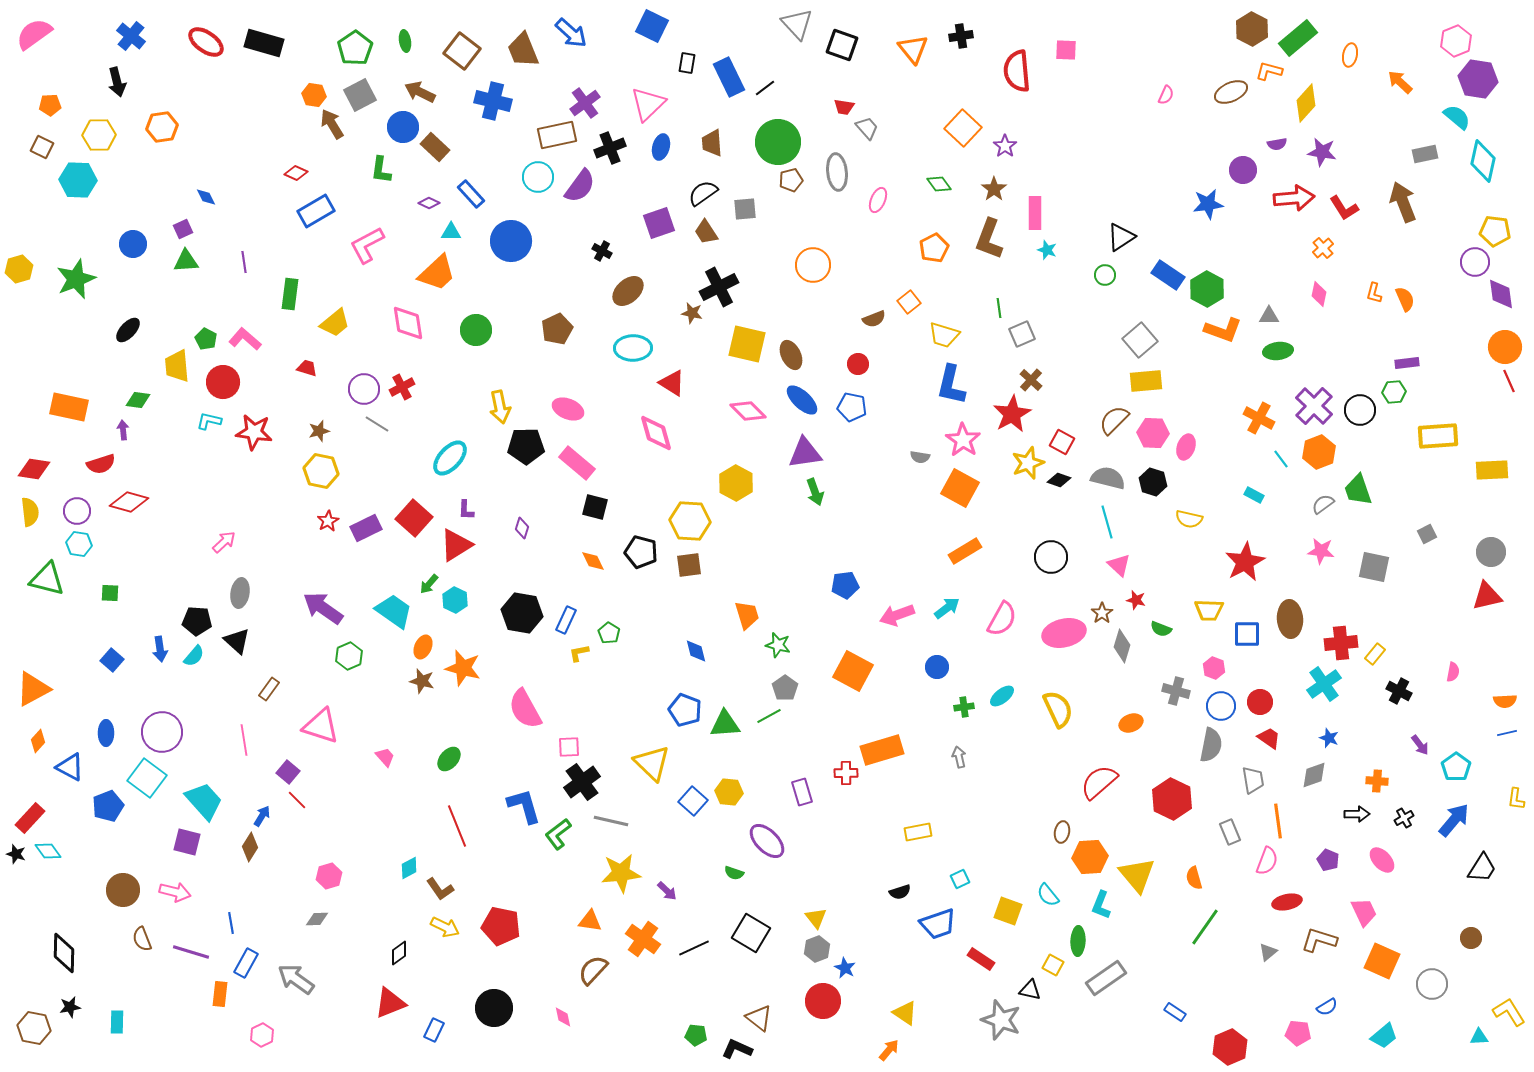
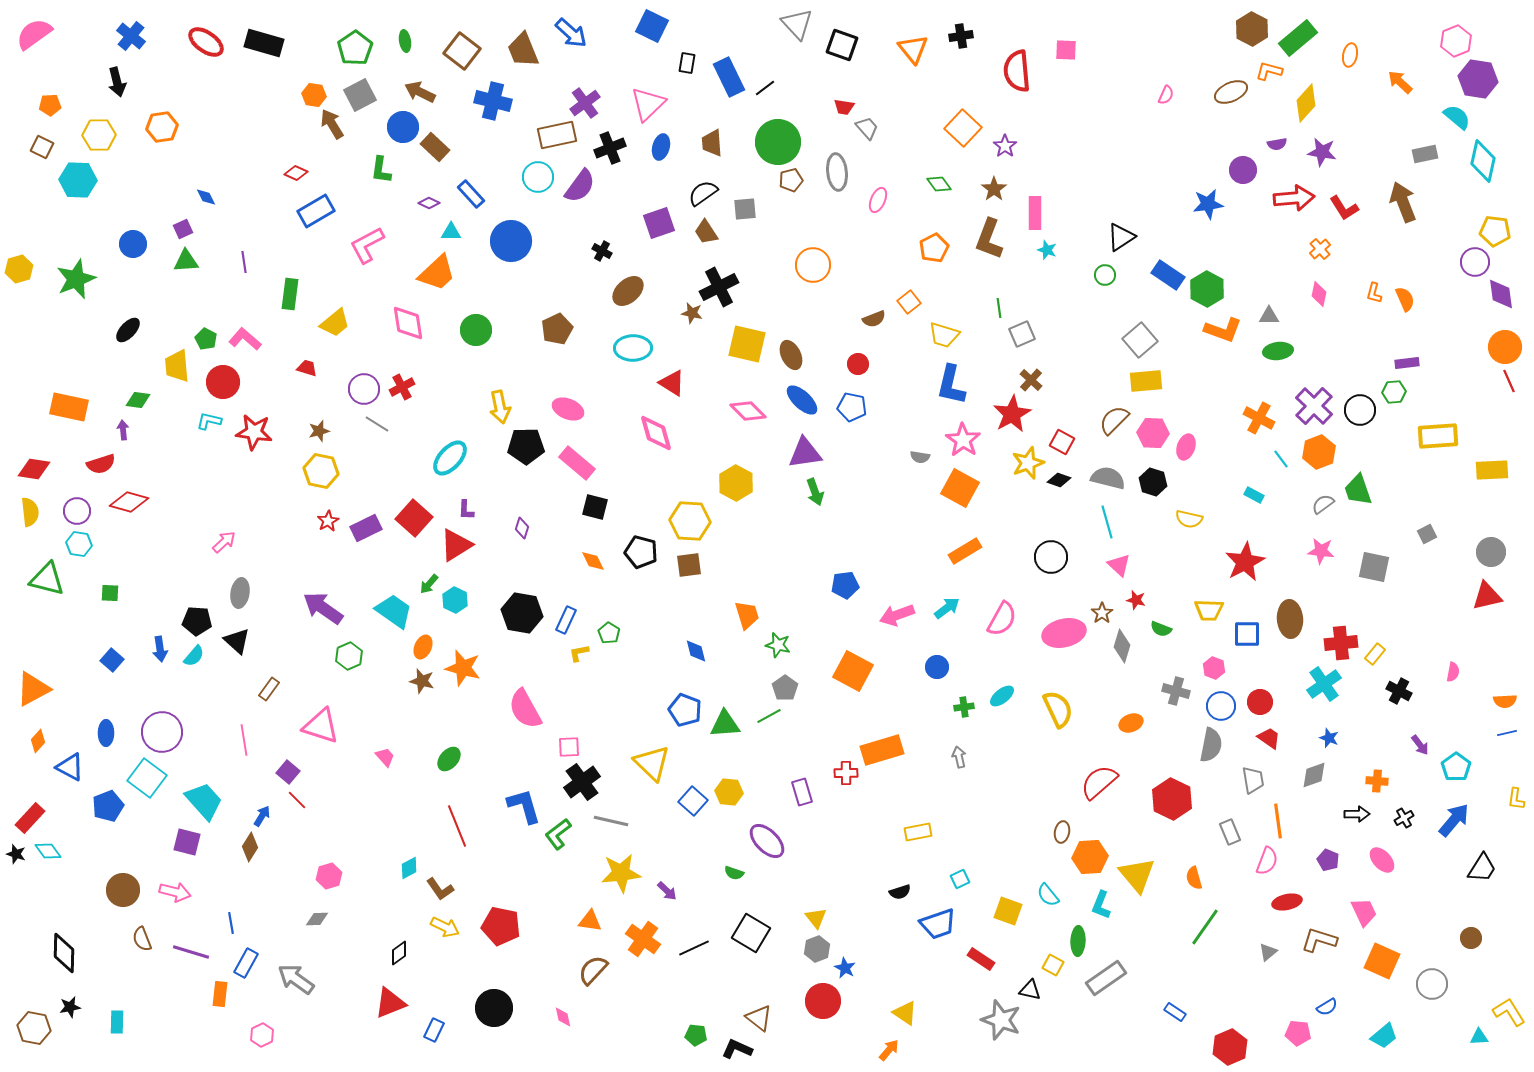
orange cross at (1323, 248): moved 3 px left, 1 px down
